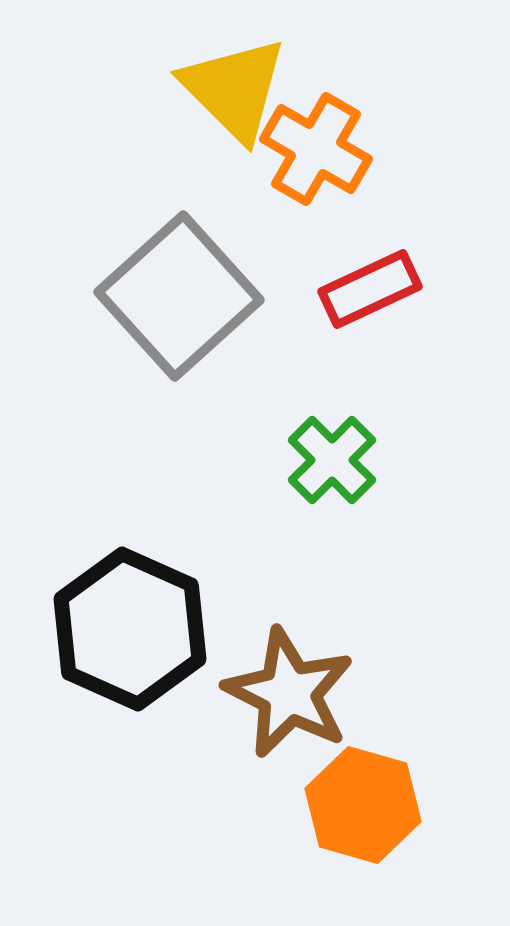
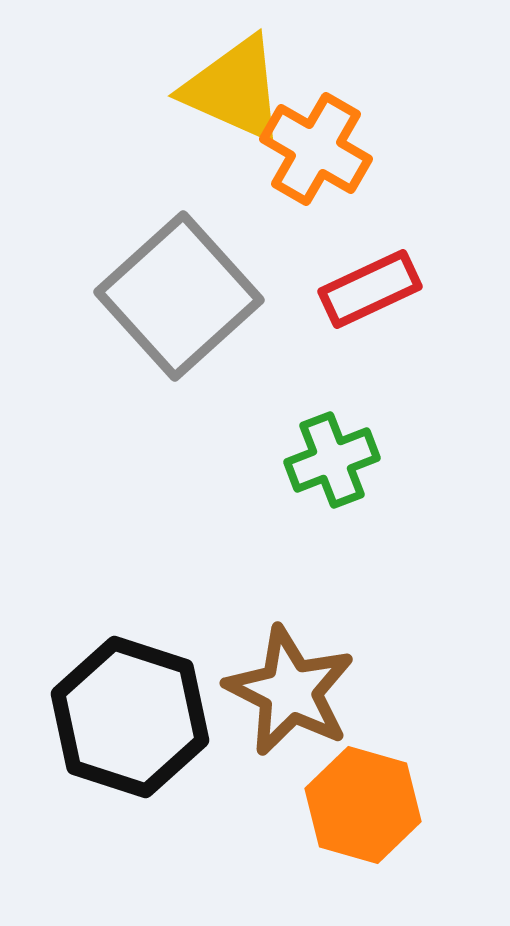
yellow triangle: rotated 21 degrees counterclockwise
green cross: rotated 24 degrees clockwise
black hexagon: moved 88 px down; rotated 6 degrees counterclockwise
brown star: moved 1 px right, 2 px up
